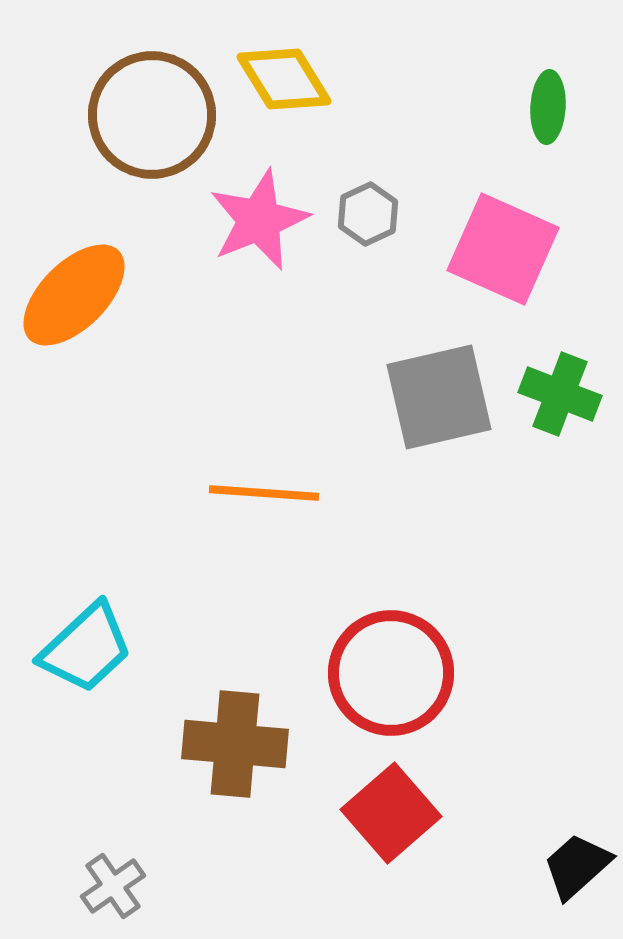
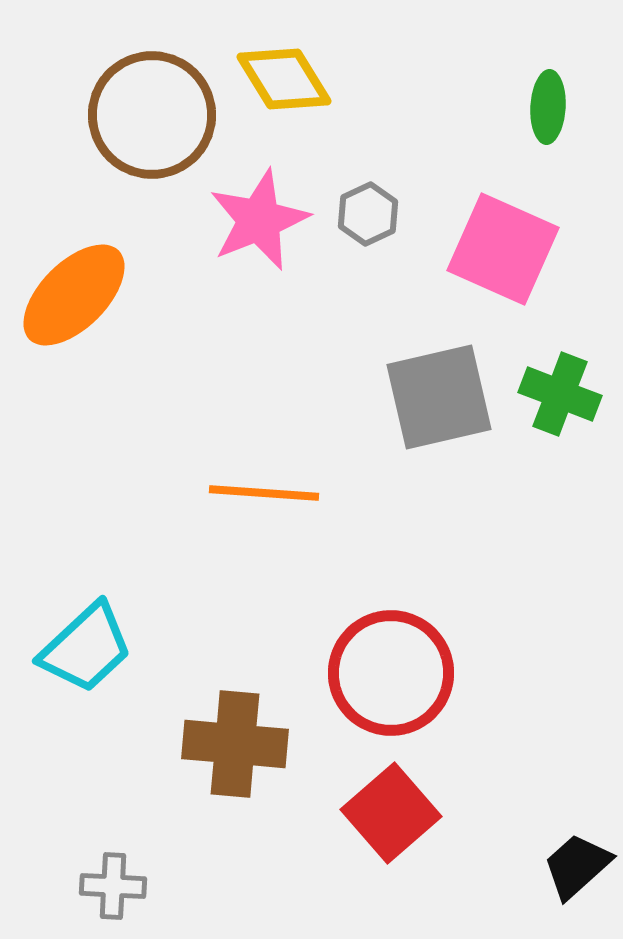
gray cross: rotated 38 degrees clockwise
